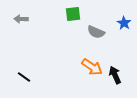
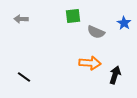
green square: moved 2 px down
orange arrow: moved 2 px left, 4 px up; rotated 30 degrees counterclockwise
black arrow: rotated 42 degrees clockwise
